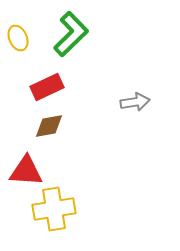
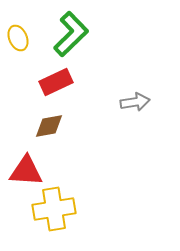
red rectangle: moved 9 px right, 5 px up
